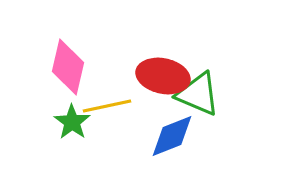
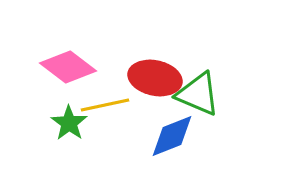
pink diamond: rotated 66 degrees counterclockwise
red ellipse: moved 8 px left, 2 px down
yellow line: moved 2 px left, 1 px up
green star: moved 3 px left, 1 px down
